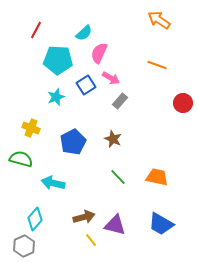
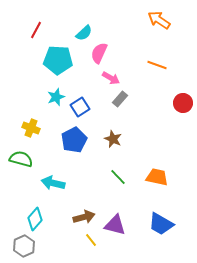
blue square: moved 6 px left, 22 px down
gray rectangle: moved 2 px up
blue pentagon: moved 1 px right, 2 px up
